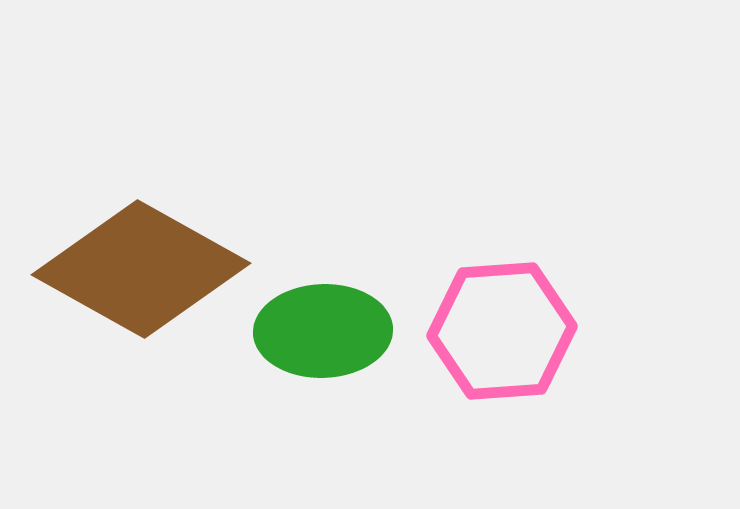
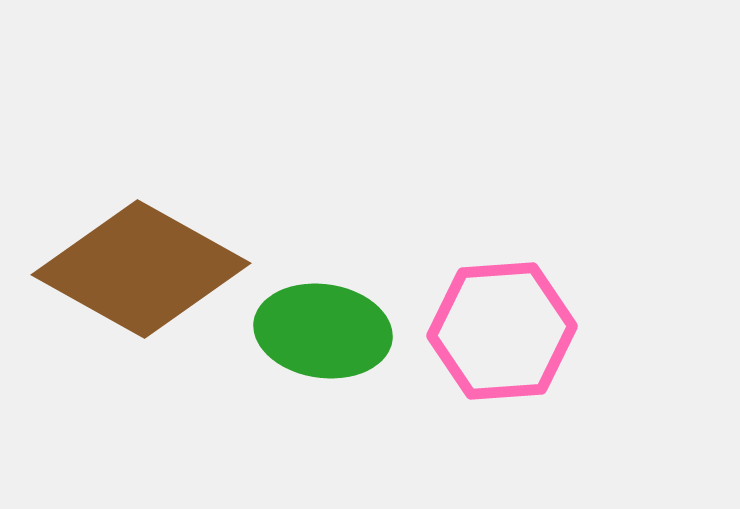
green ellipse: rotated 10 degrees clockwise
